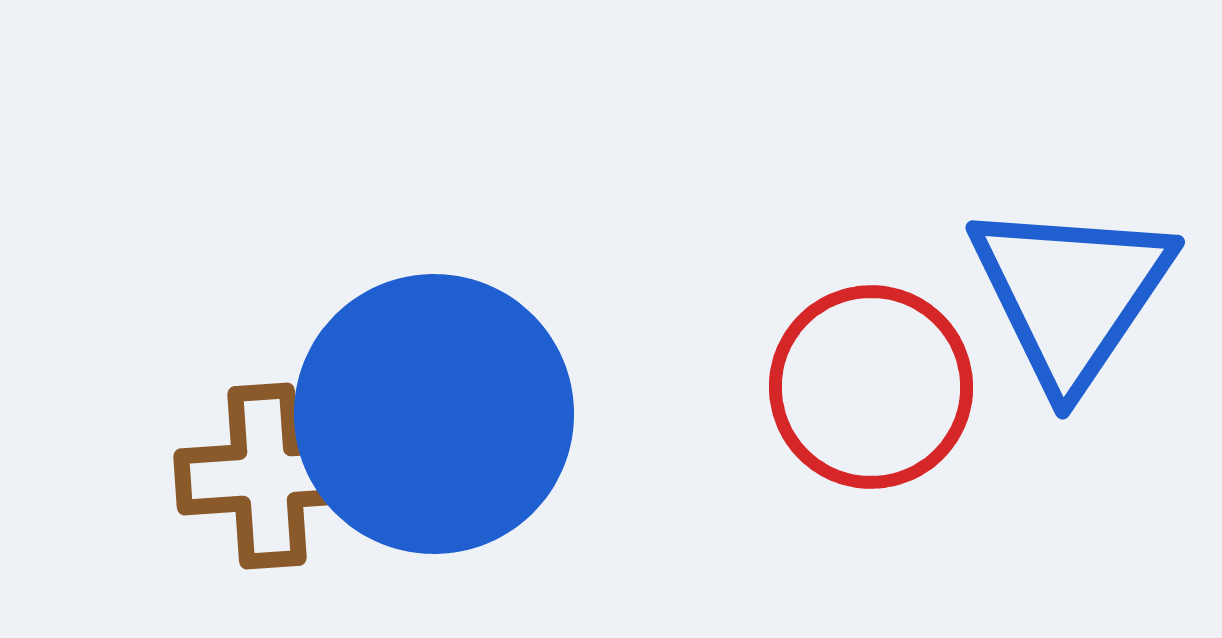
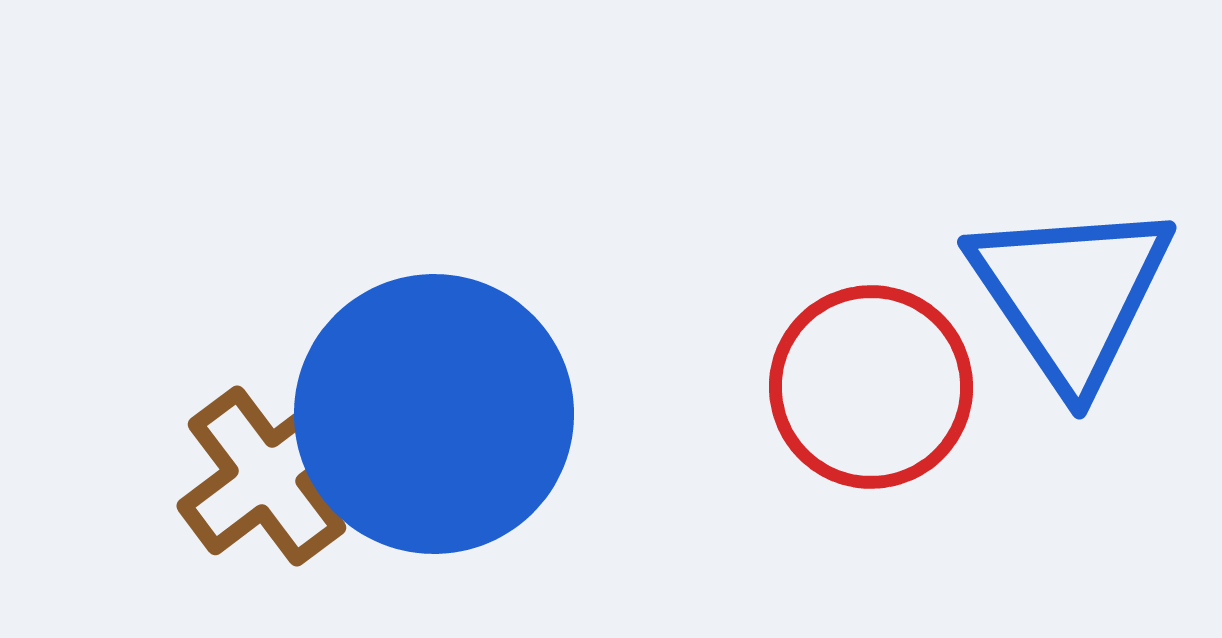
blue triangle: rotated 8 degrees counterclockwise
brown cross: rotated 33 degrees counterclockwise
